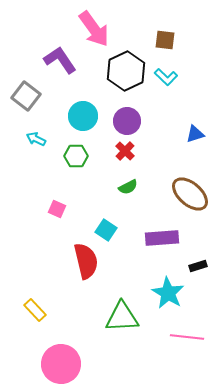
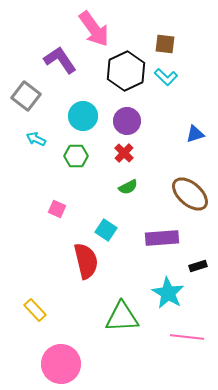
brown square: moved 4 px down
red cross: moved 1 px left, 2 px down
